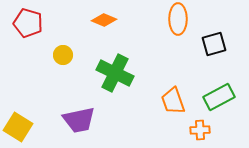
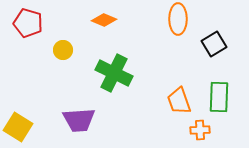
black square: rotated 15 degrees counterclockwise
yellow circle: moved 5 px up
green cross: moved 1 px left
green rectangle: rotated 60 degrees counterclockwise
orange trapezoid: moved 6 px right
purple trapezoid: rotated 8 degrees clockwise
